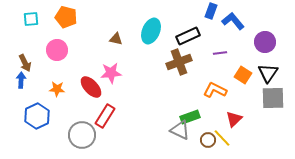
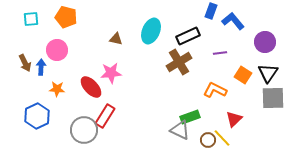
brown cross: rotated 10 degrees counterclockwise
blue arrow: moved 20 px right, 13 px up
gray circle: moved 2 px right, 5 px up
